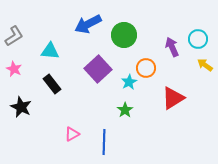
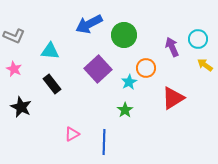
blue arrow: moved 1 px right
gray L-shape: rotated 55 degrees clockwise
